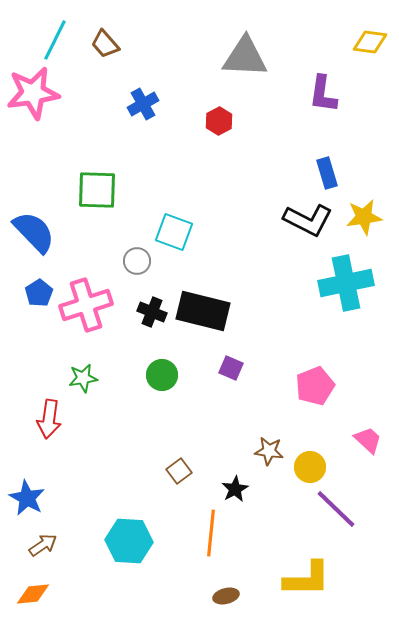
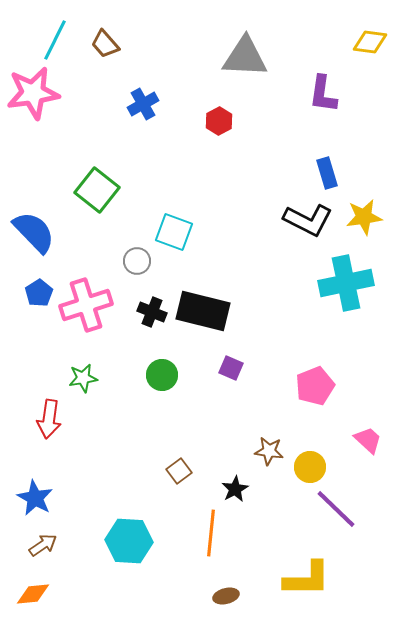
green square: rotated 36 degrees clockwise
blue star: moved 8 px right
